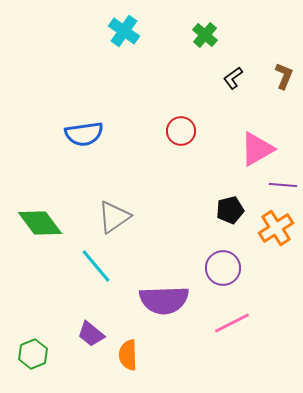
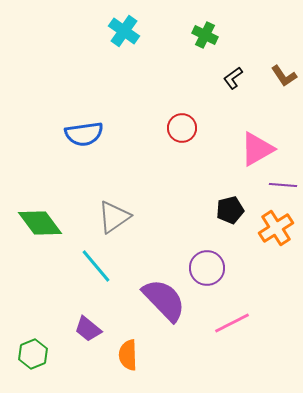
green cross: rotated 15 degrees counterclockwise
brown L-shape: rotated 124 degrees clockwise
red circle: moved 1 px right, 3 px up
purple circle: moved 16 px left
purple semicircle: rotated 132 degrees counterclockwise
purple trapezoid: moved 3 px left, 5 px up
